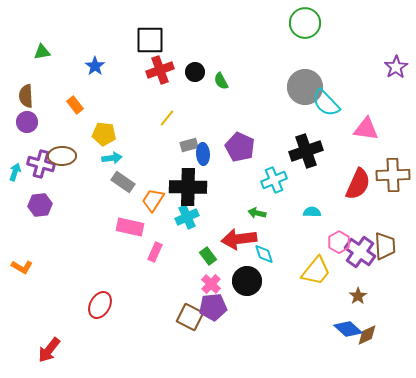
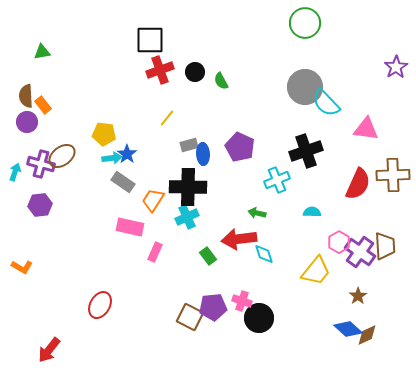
blue star at (95, 66): moved 32 px right, 88 px down
orange rectangle at (75, 105): moved 32 px left
brown ellipse at (62, 156): rotated 36 degrees counterclockwise
cyan cross at (274, 180): moved 3 px right
black circle at (247, 281): moved 12 px right, 37 px down
pink cross at (211, 284): moved 31 px right, 17 px down; rotated 24 degrees counterclockwise
